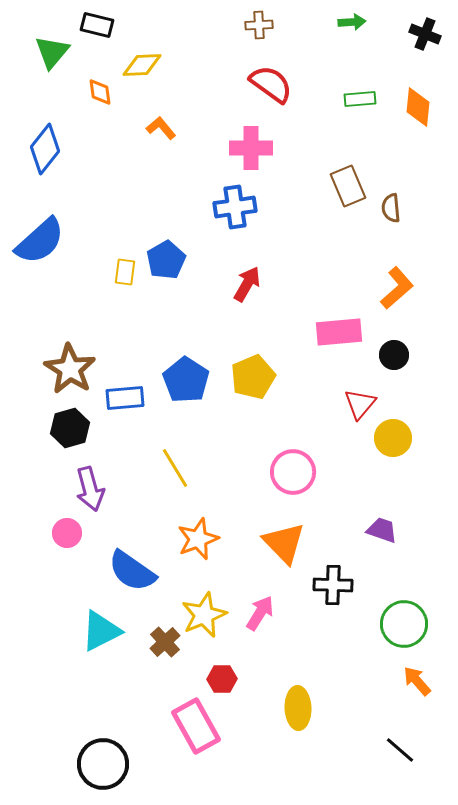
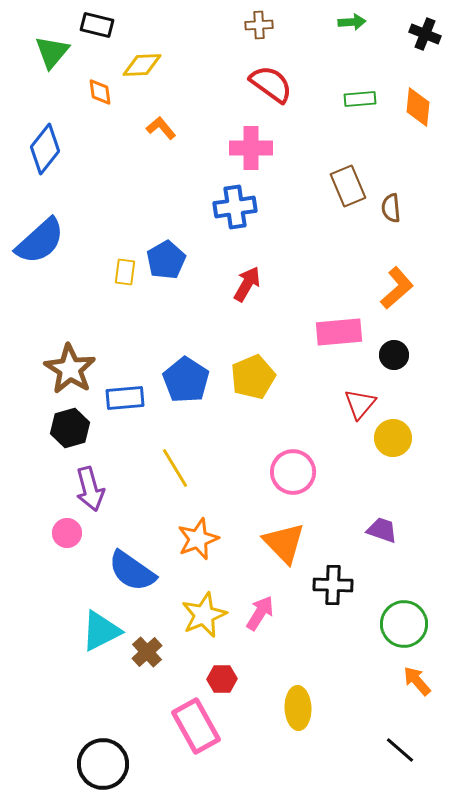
brown cross at (165, 642): moved 18 px left, 10 px down
